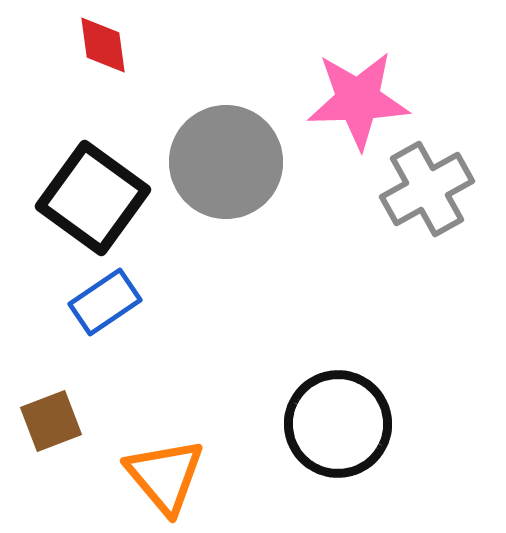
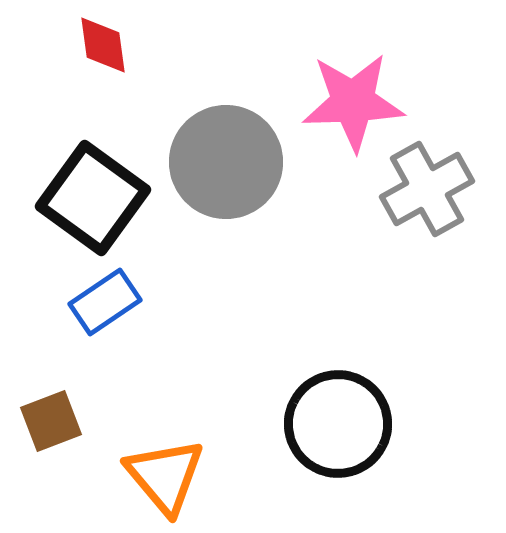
pink star: moved 5 px left, 2 px down
